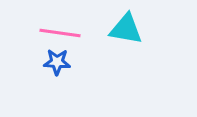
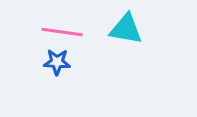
pink line: moved 2 px right, 1 px up
